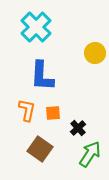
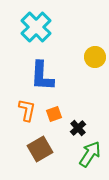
yellow circle: moved 4 px down
orange square: moved 1 px right, 1 px down; rotated 14 degrees counterclockwise
brown square: rotated 25 degrees clockwise
